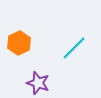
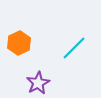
purple star: rotated 25 degrees clockwise
